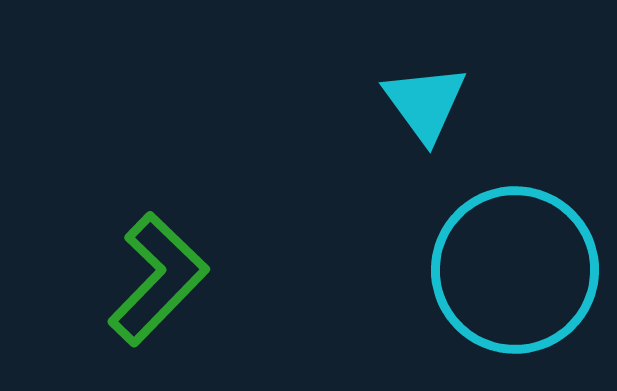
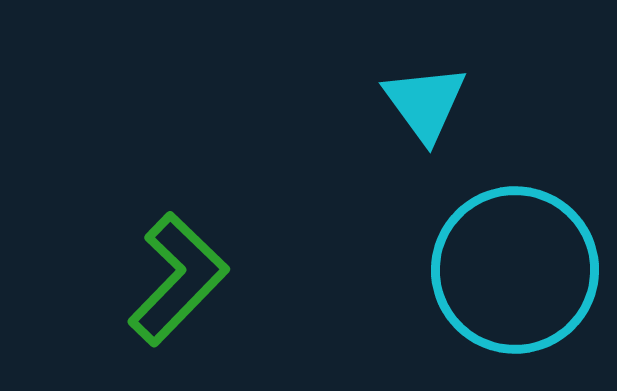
green L-shape: moved 20 px right
